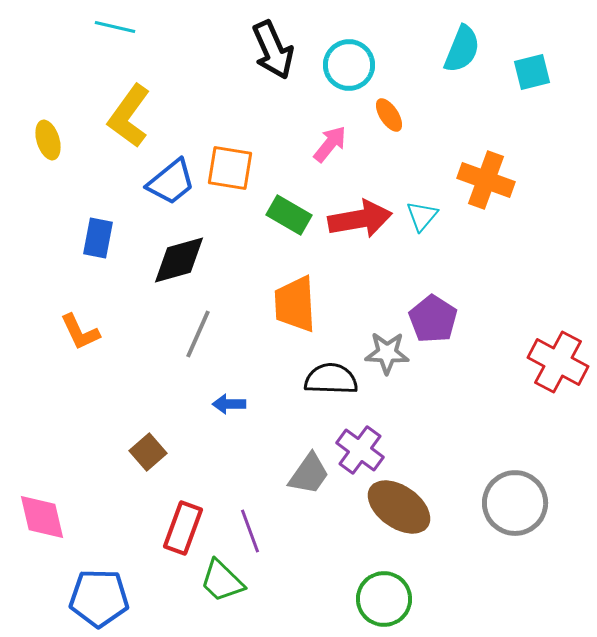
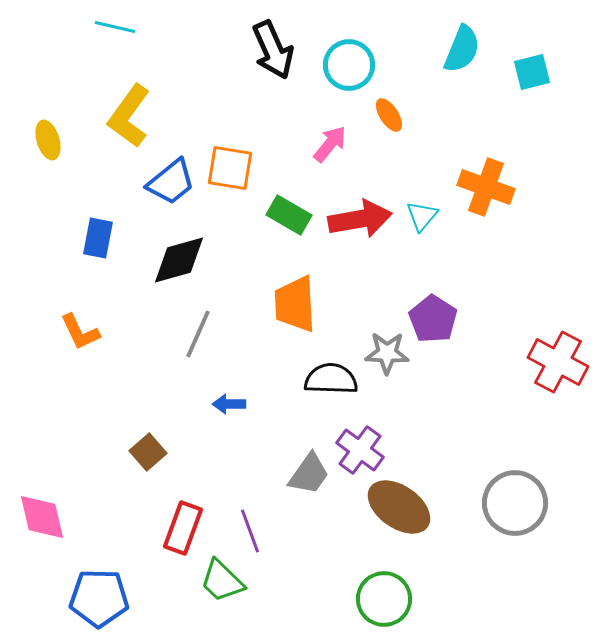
orange cross: moved 7 px down
